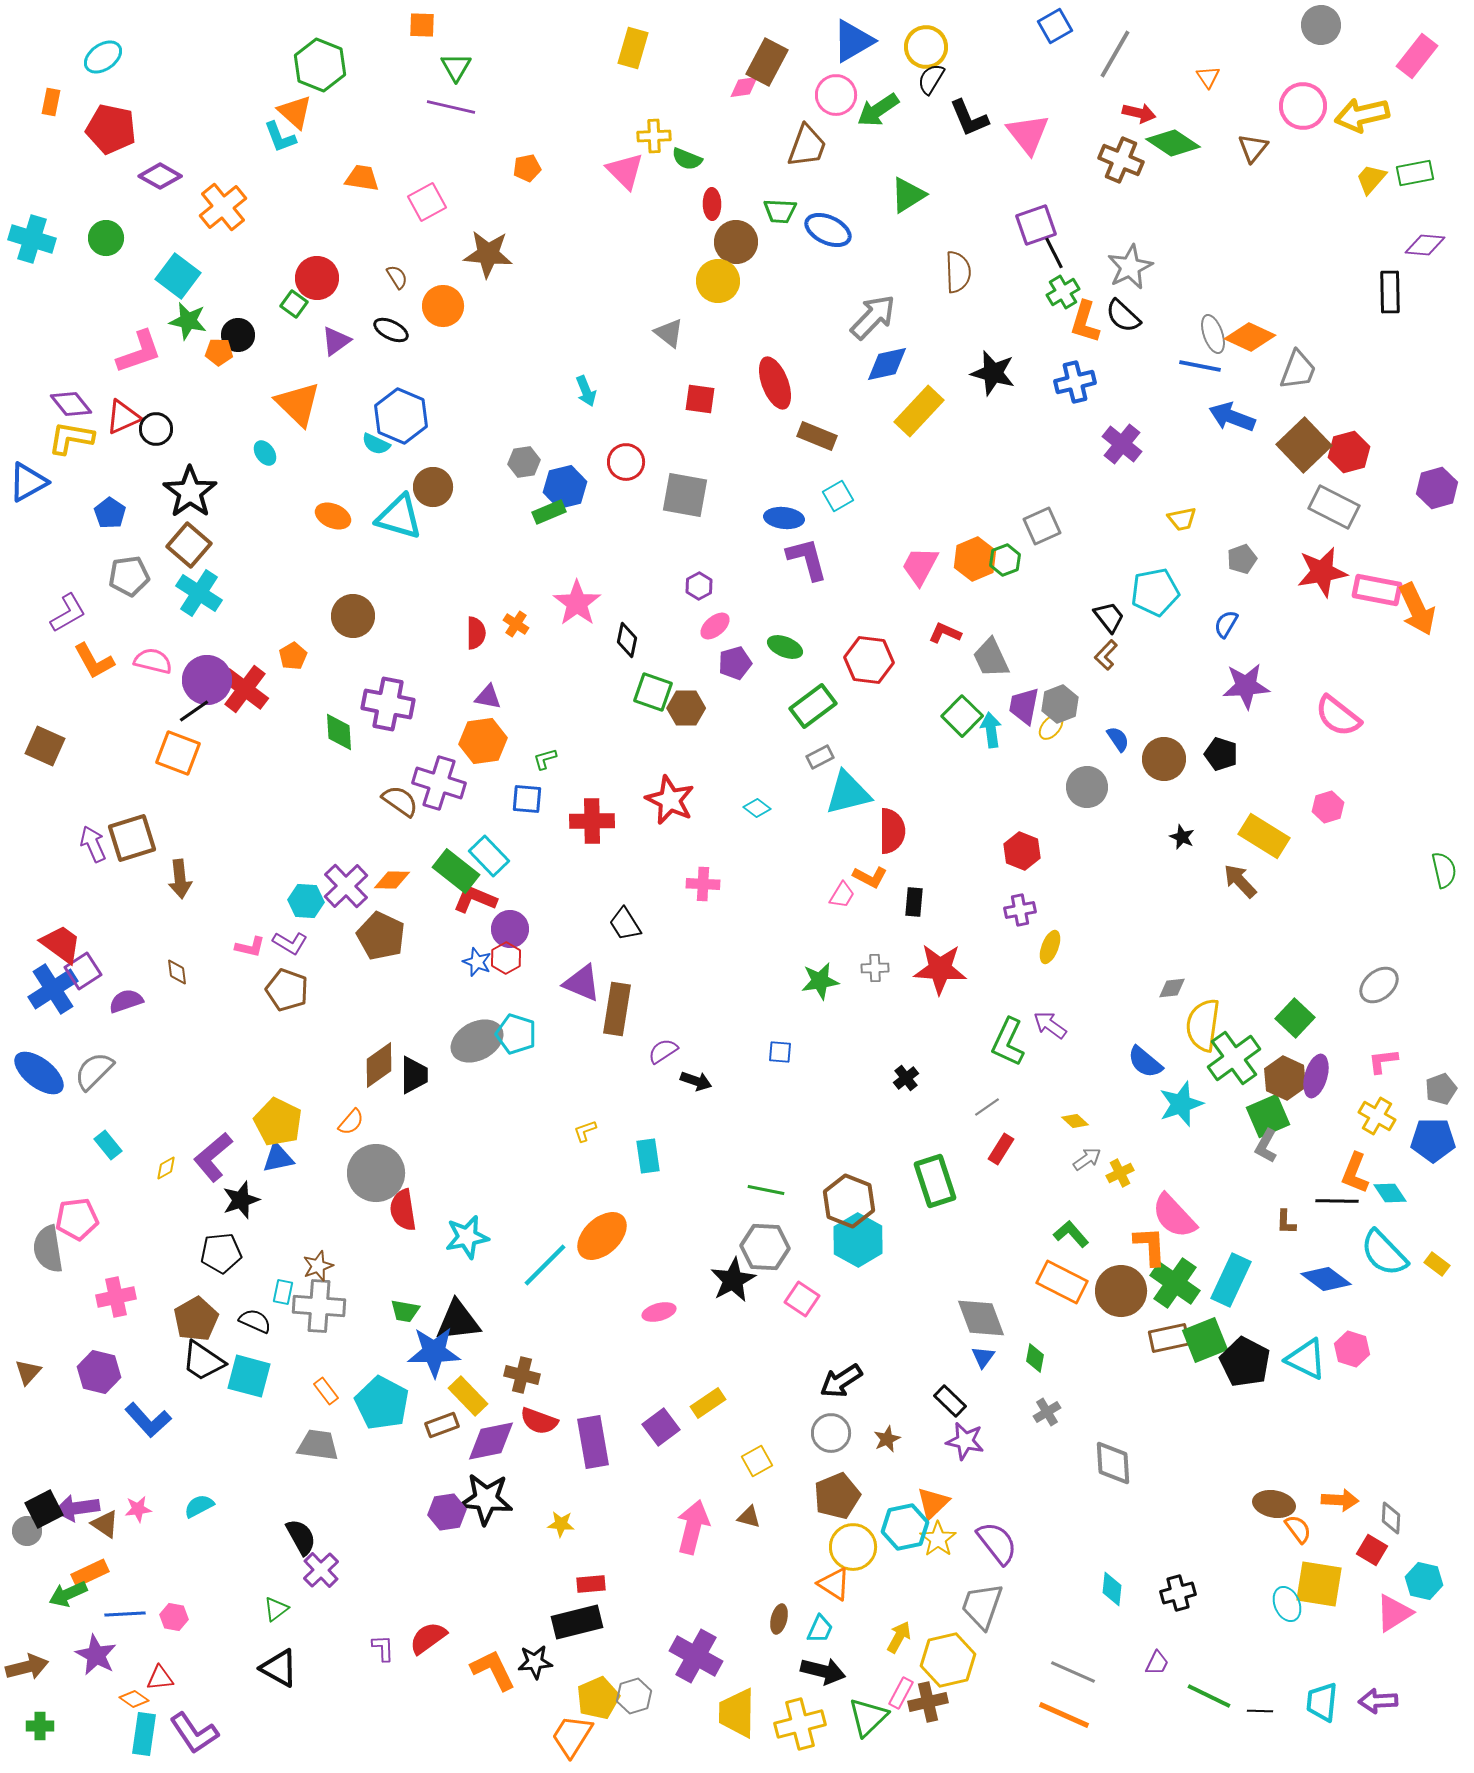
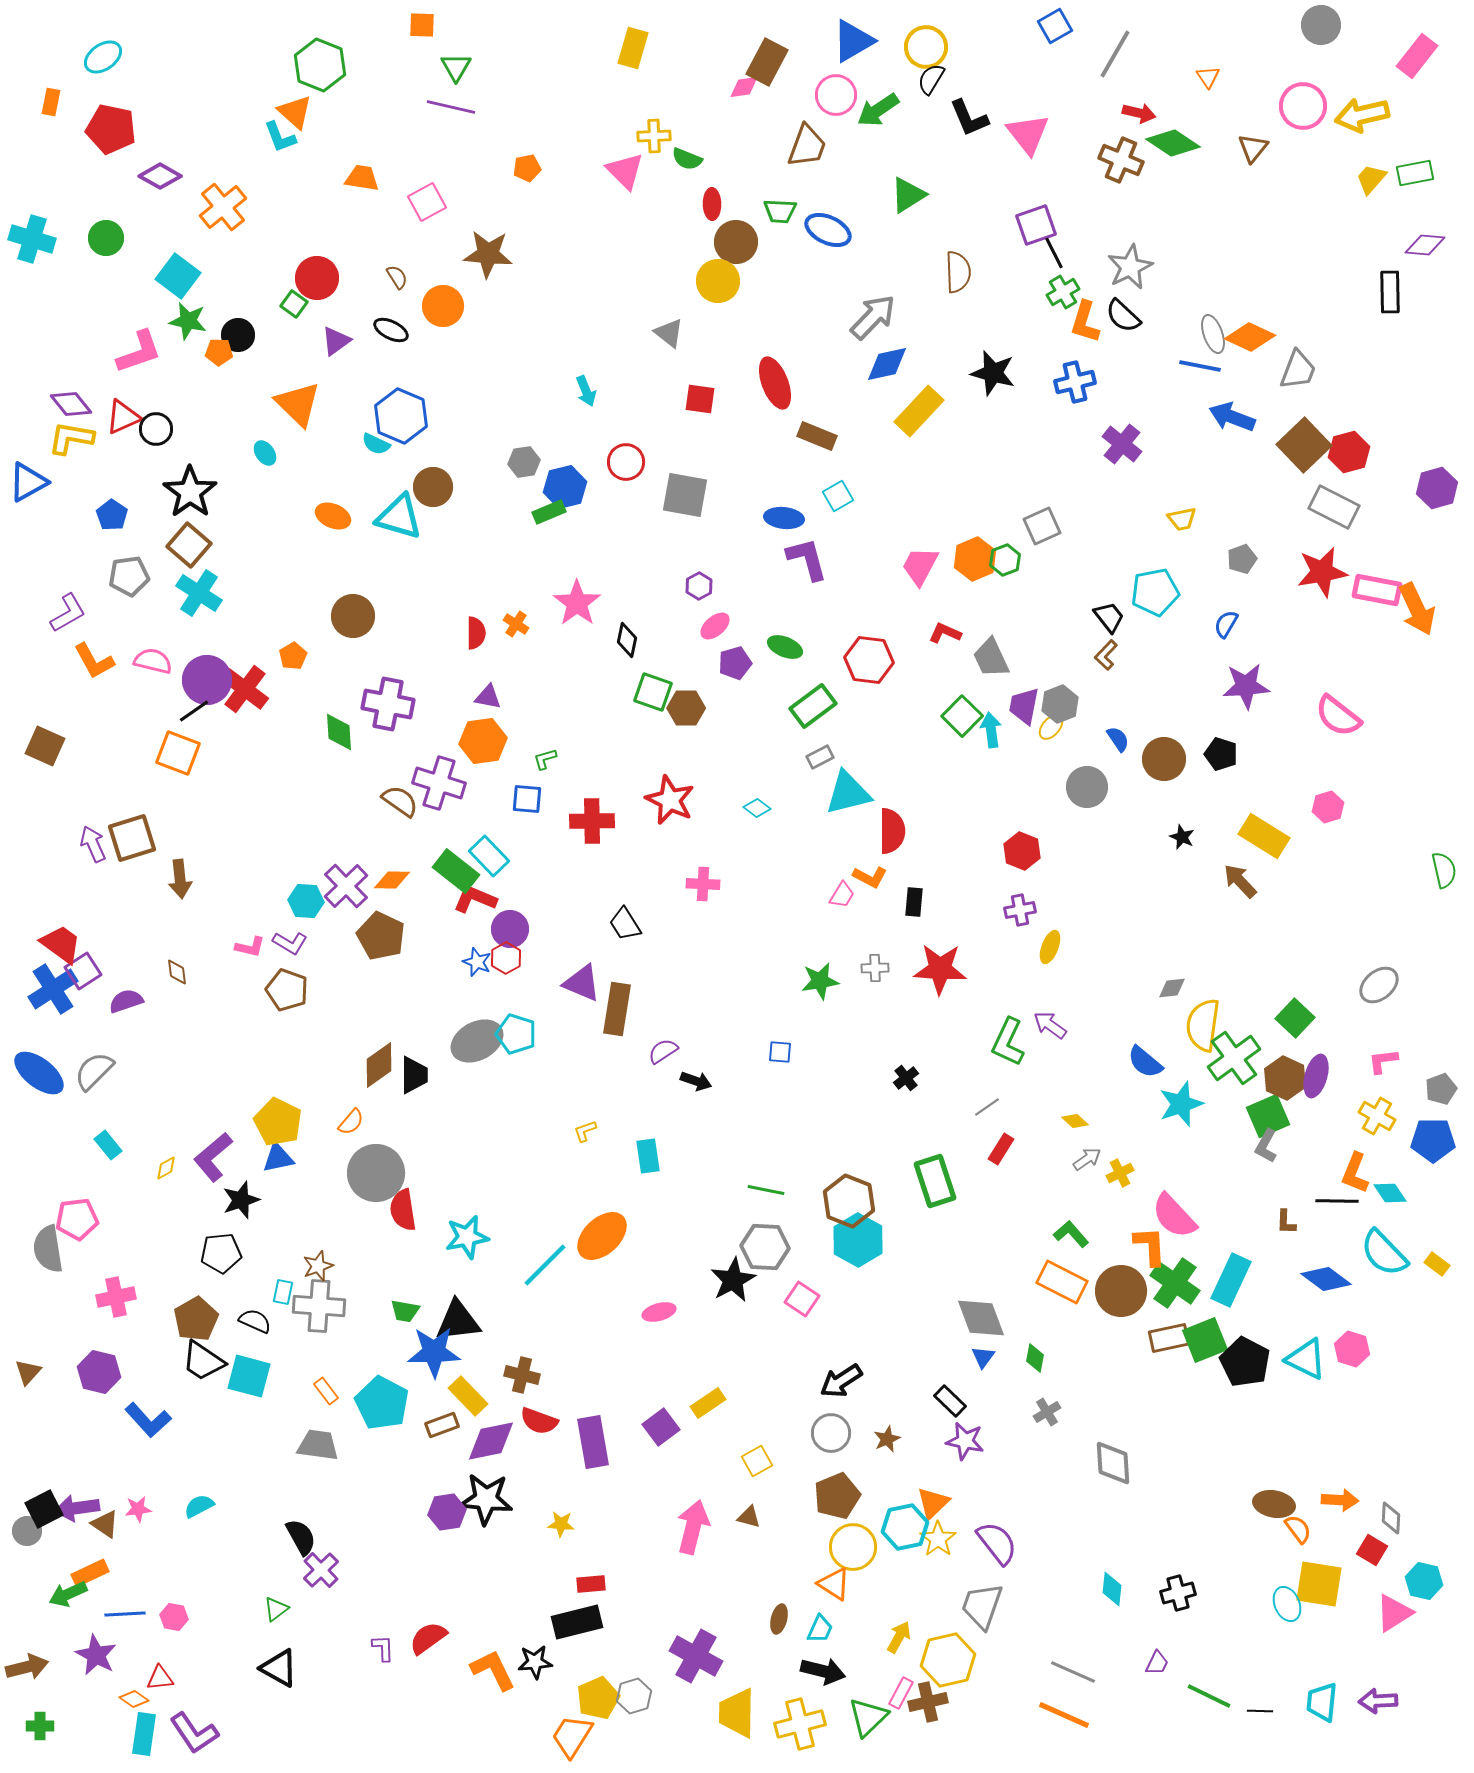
blue pentagon at (110, 513): moved 2 px right, 2 px down
